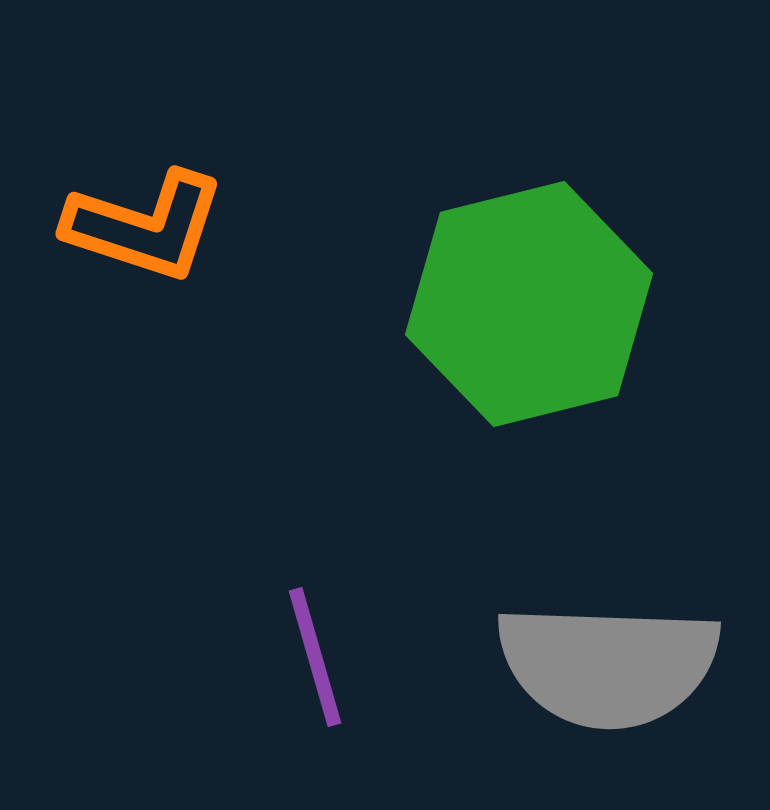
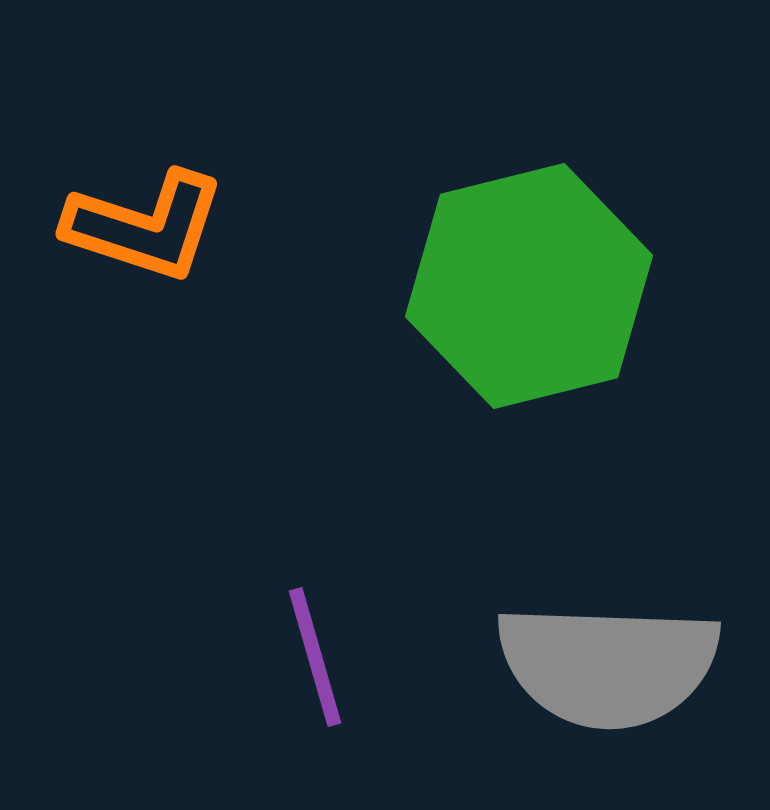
green hexagon: moved 18 px up
